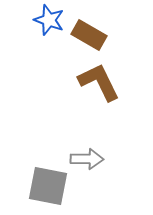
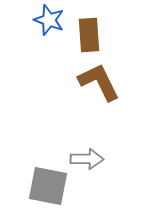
brown rectangle: rotated 56 degrees clockwise
